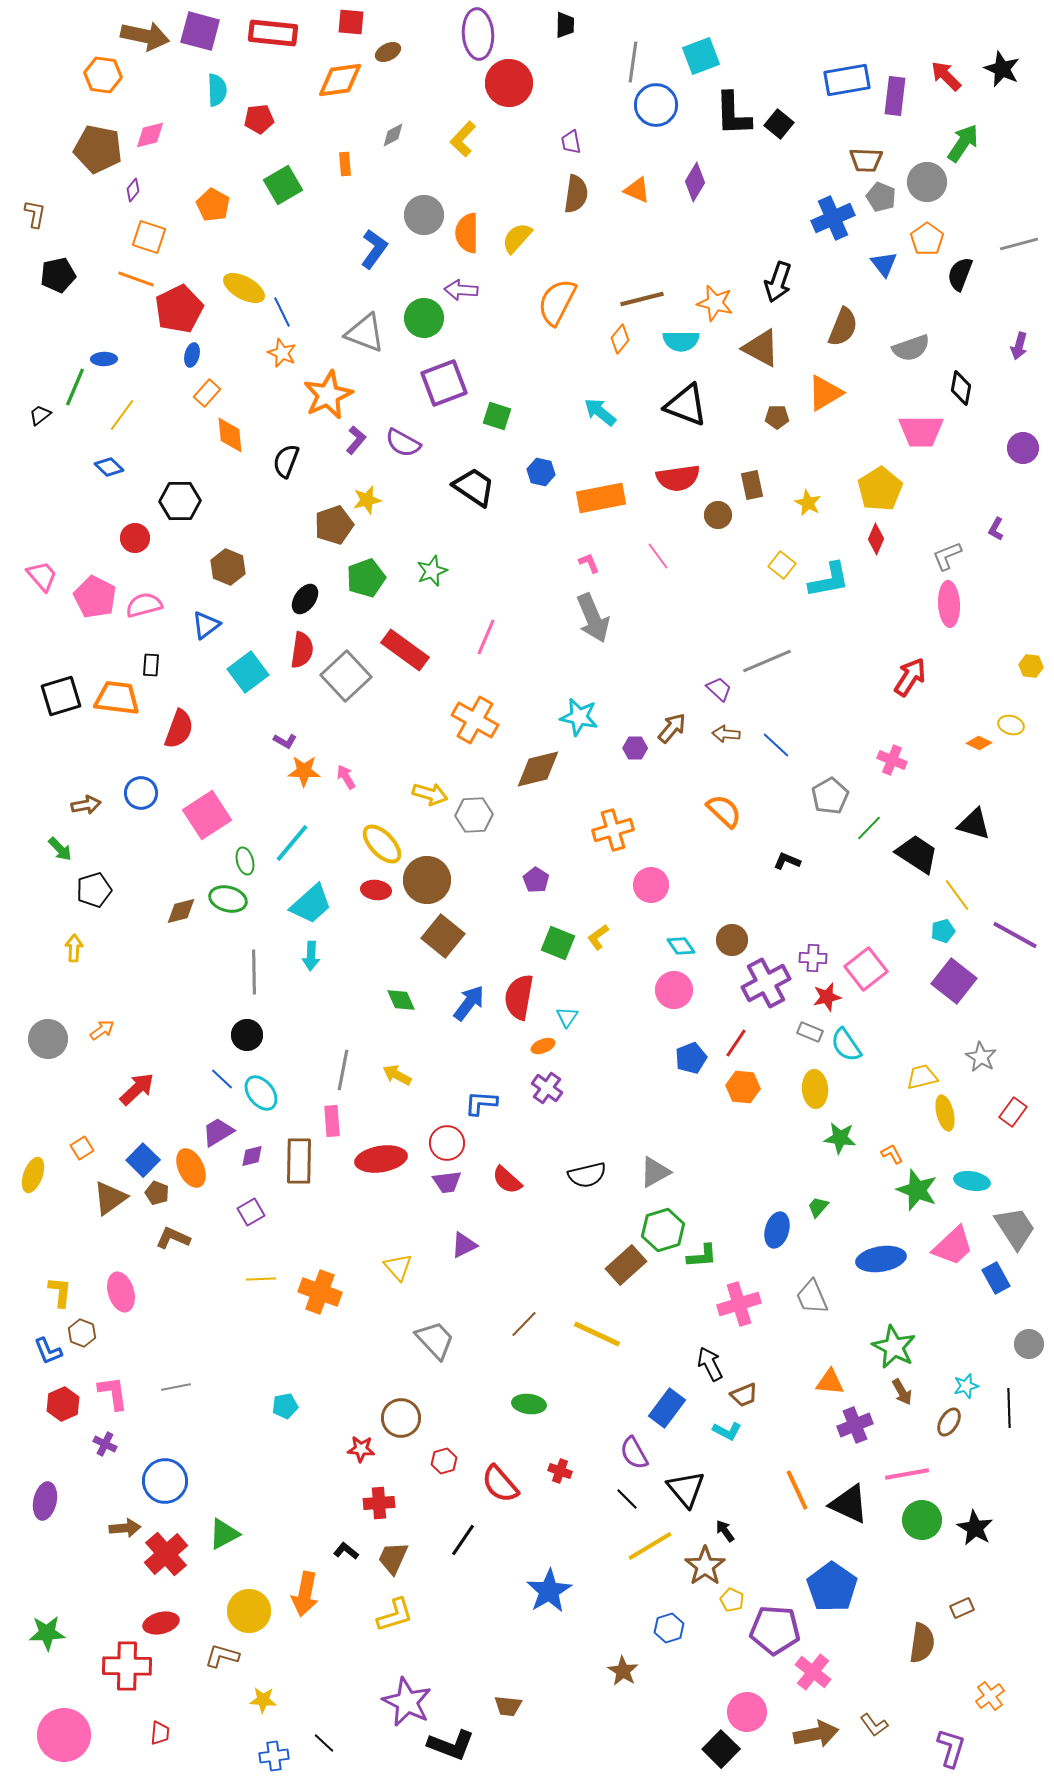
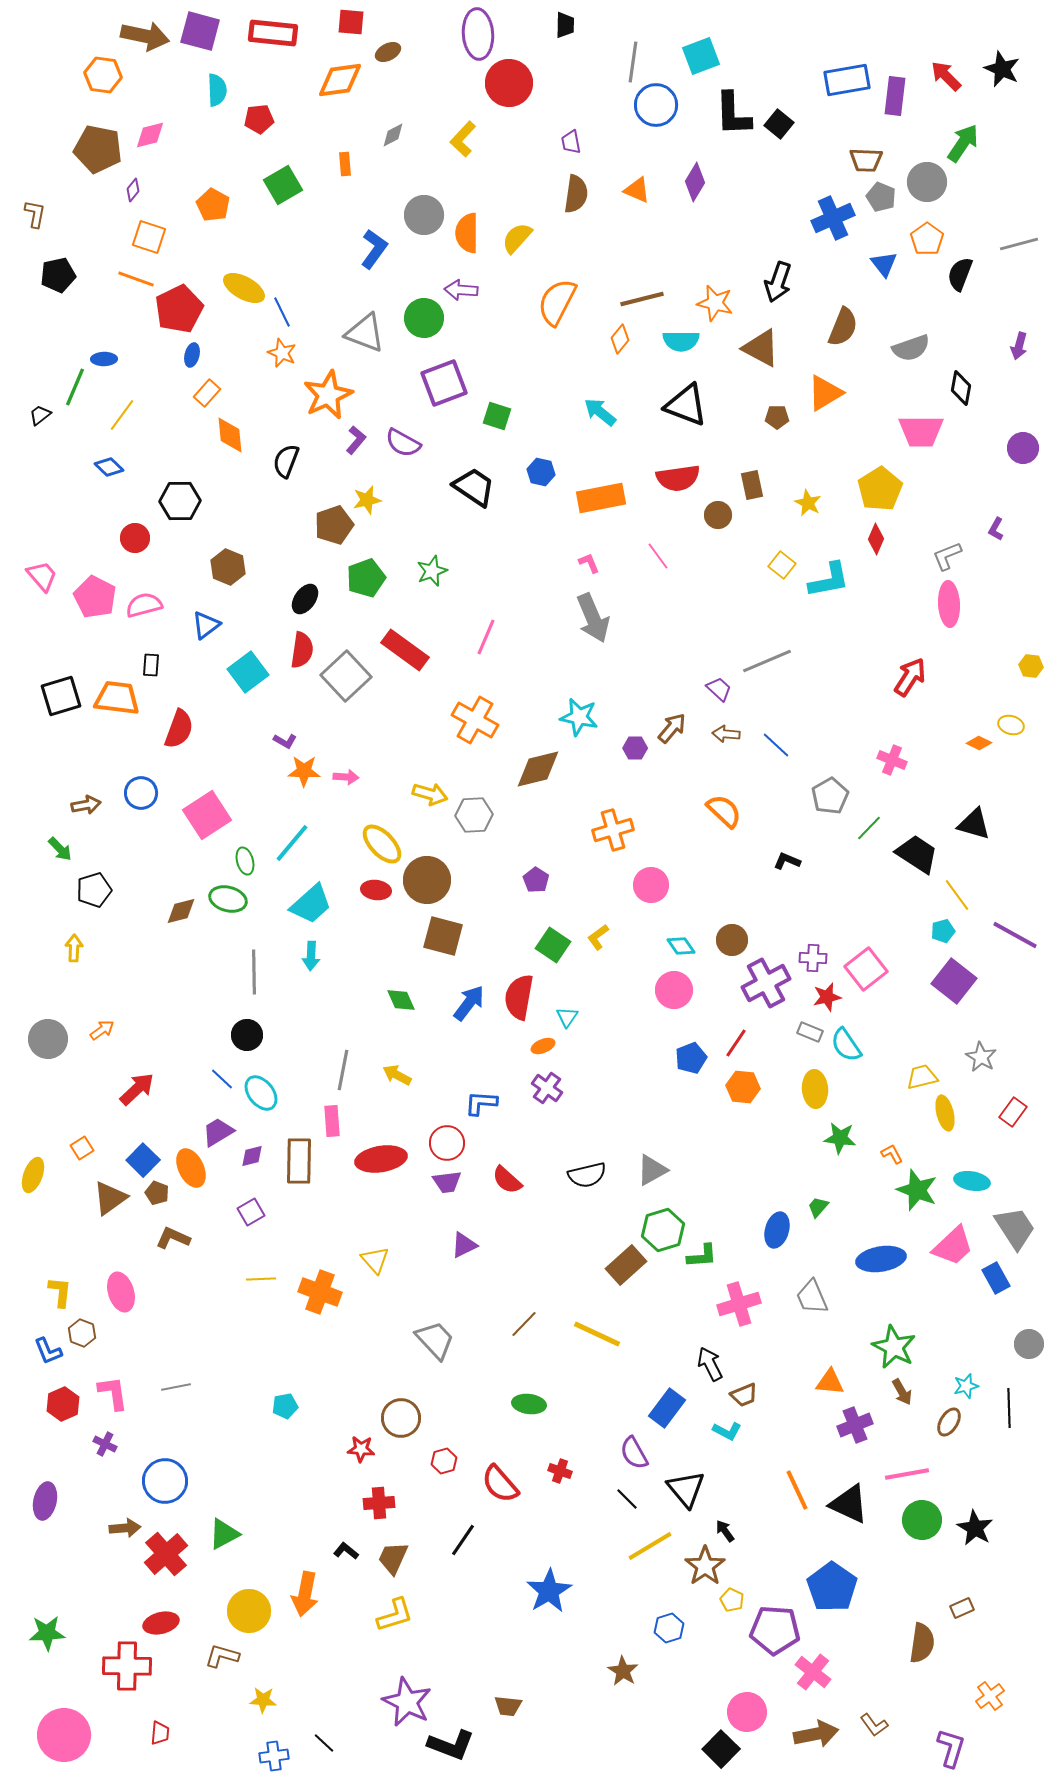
pink arrow at (346, 777): rotated 125 degrees clockwise
brown square at (443, 936): rotated 24 degrees counterclockwise
green square at (558, 943): moved 5 px left, 2 px down; rotated 12 degrees clockwise
gray triangle at (655, 1172): moved 3 px left, 2 px up
yellow triangle at (398, 1267): moved 23 px left, 7 px up
